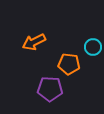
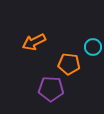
purple pentagon: moved 1 px right
